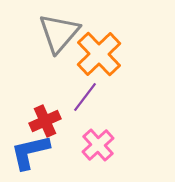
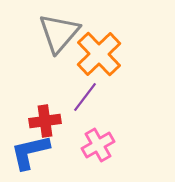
red cross: rotated 16 degrees clockwise
pink cross: rotated 12 degrees clockwise
